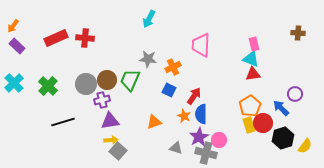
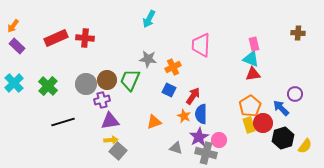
red arrow: moved 1 px left
